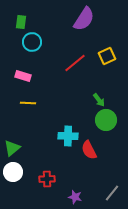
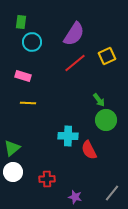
purple semicircle: moved 10 px left, 15 px down
